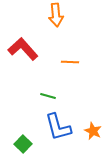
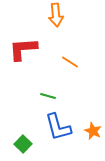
red L-shape: rotated 52 degrees counterclockwise
orange line: rotated 30 degrees clockwise
